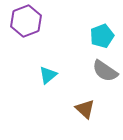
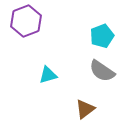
gray semicircle: moved 3 px left
cyan triangle: rotated 24 degrees clockwise
brown triangle: rotated 40 degrees clockwise
